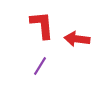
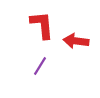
red arrow: moved 1 px left, 2 px down
